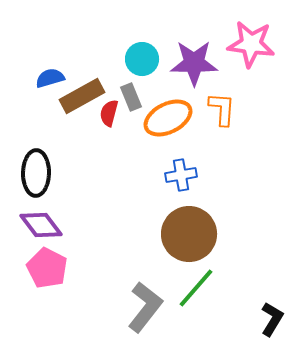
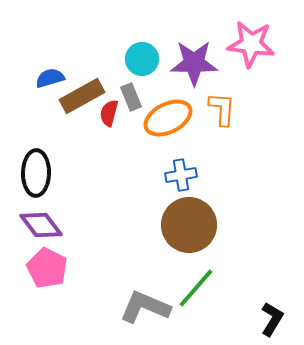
brown circle: moved 9 px up
gray L-shape: rotated 105 degrees counterclockwise
